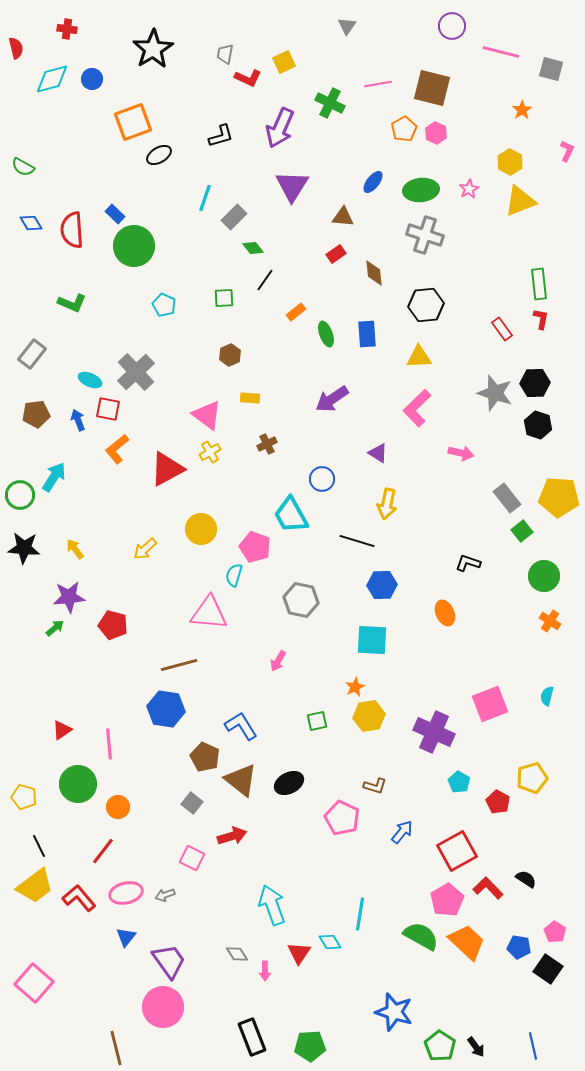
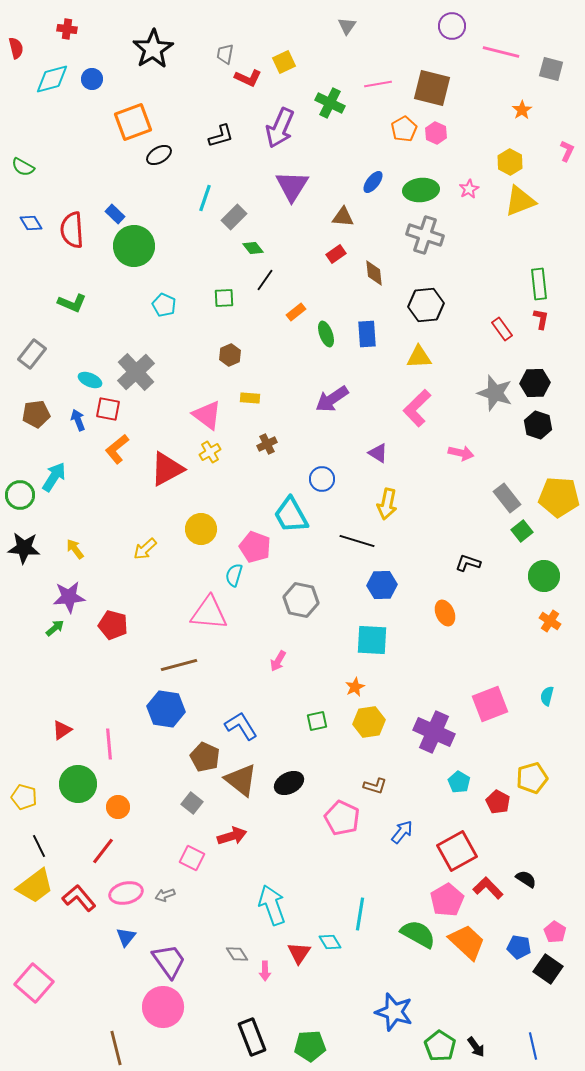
yellow hexagon at (369, 716): moved 6 px down
green semicircle at (421, 936): moved 3 px left, 2 px up
